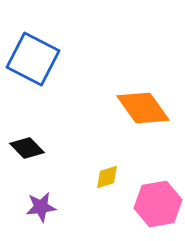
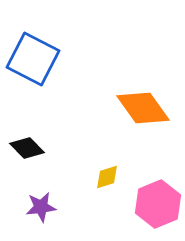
pink hexagon: rotated 12 degrees counterclockwise
